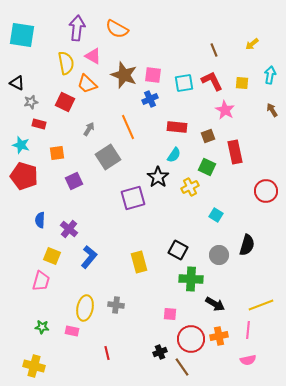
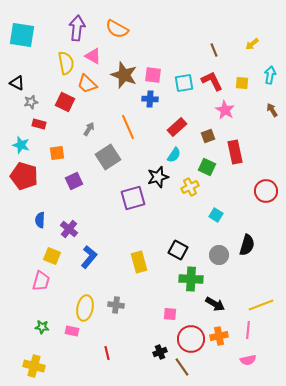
blue cross at (150, 99): rotated 28 degrees clockwise
red rectangle at (177, 127): rotated 48 degrees counterclockwise
black star at (158, 177): rotated 20 degrees clockwise
